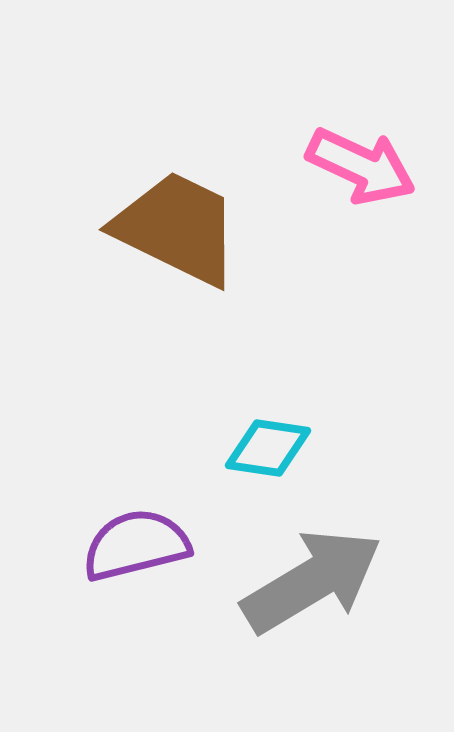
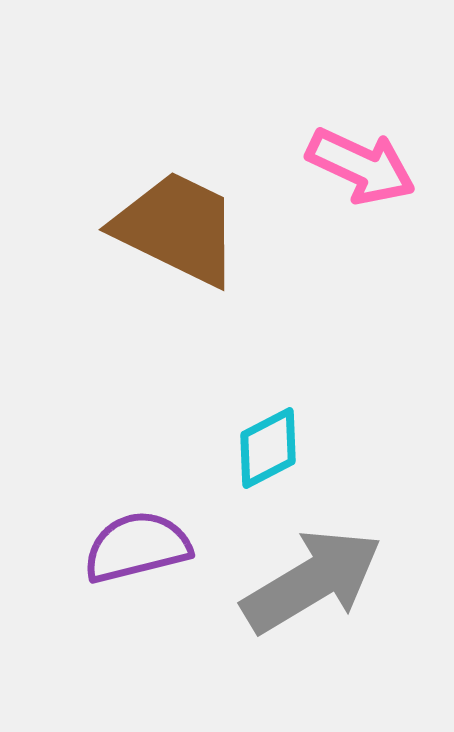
cyan diamond: rotated 36 degrees counterclockwise
purple semicircle: moved 1 px right, 2 px down
